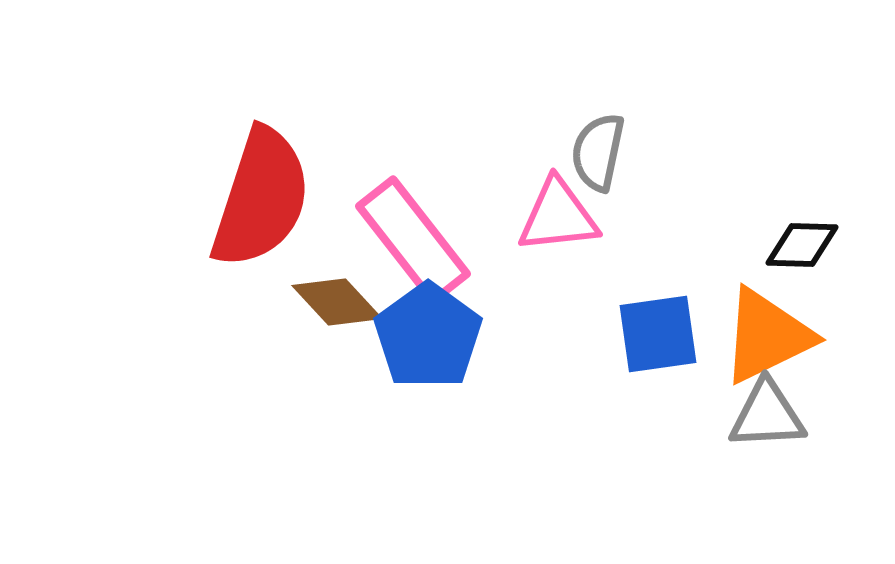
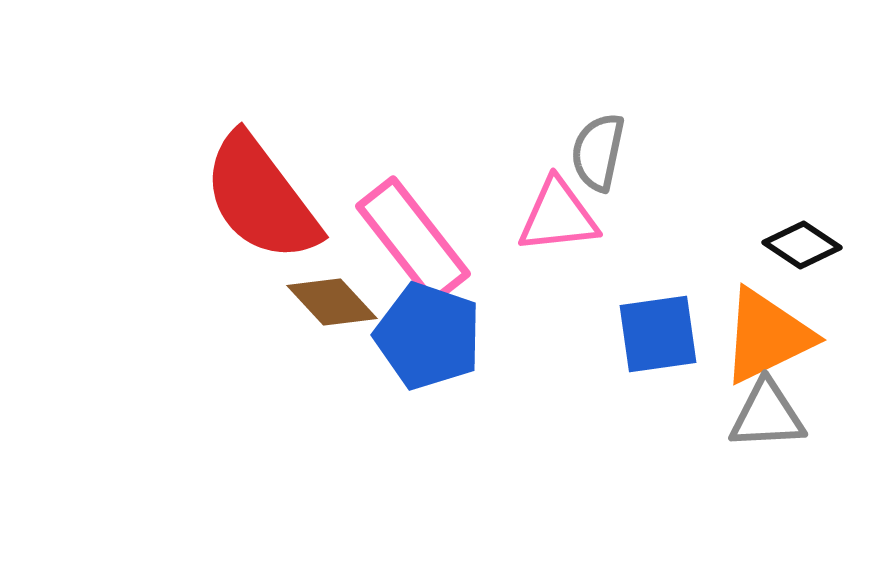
red semicircle: rotated 125 degrees clockwise
black diamond: rotated 32 degrees clockwise
brown diamond: moved 5 px left
blue pentagon: rotated 17 degrees counterclockwise
